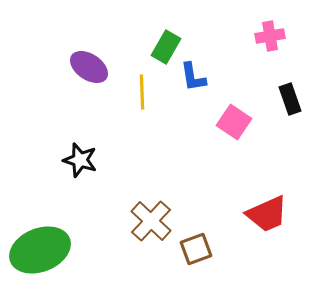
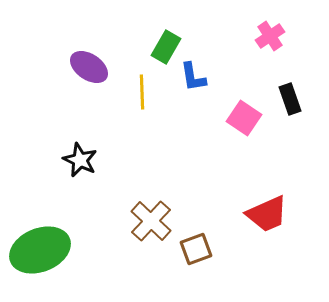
pink cross: rotated 24 degrees counterclockwise
pink square: moved 10 px right, 4 px up
black star: rotated 8 degrees clockwise
